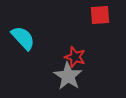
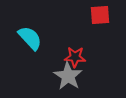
cyan semicircle: moved 7 px right
red star: rotated 15 degrees counterclockwise
